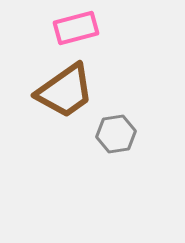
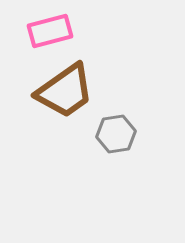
pink rectangle: moved 26 px left, 3 px down
